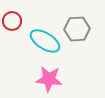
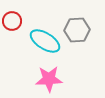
gray hexagon: moved 1 px down
pink star: rotated 8 degrees counterclockwise
